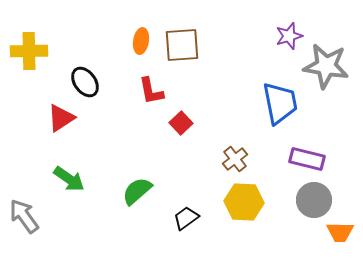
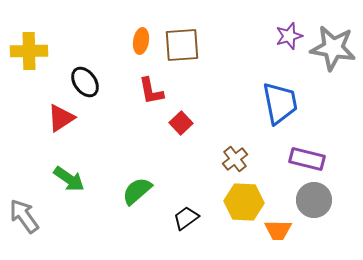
gray star: moved 7 px right, 18 px up
orange trapezoid: moved 62 px left, 2 px up
